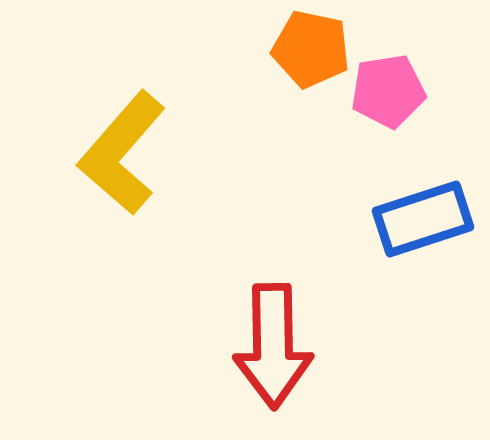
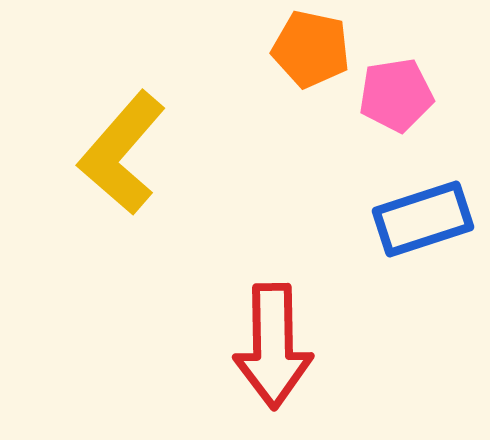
pink pentagon: moved 8 px right, 4 px down
